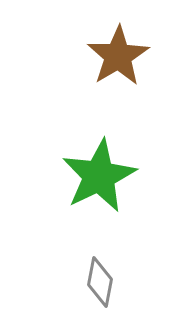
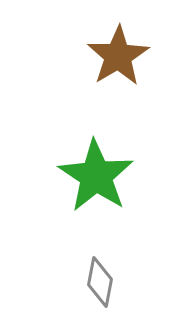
green star: moved 3 px left; rotated 12 degrees counterclockwise
